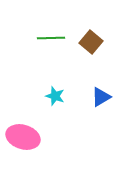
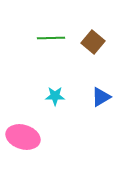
brown square: moved 2 px right
cyan star: rotated 18 degrees counterclockwise
